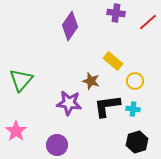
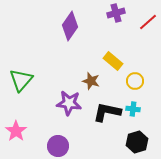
purple cross: rotated 24 degrees counterclockwise
black L-shape: moved 6 px down; rotated 20 degrees clockwise
purple circle: moved 1 px right, 1 px down
